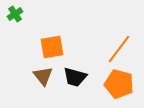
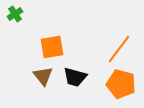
orange pentagon: moved 2 px right
